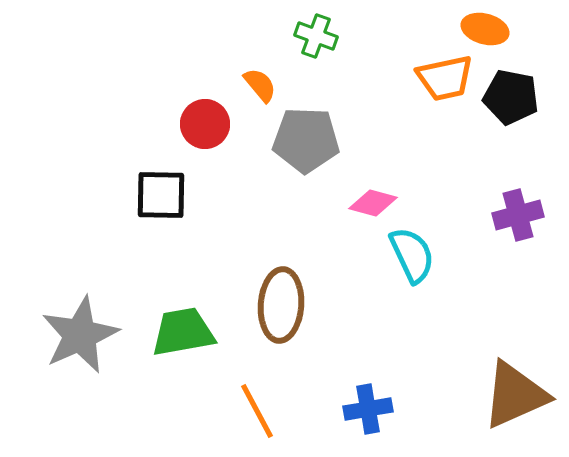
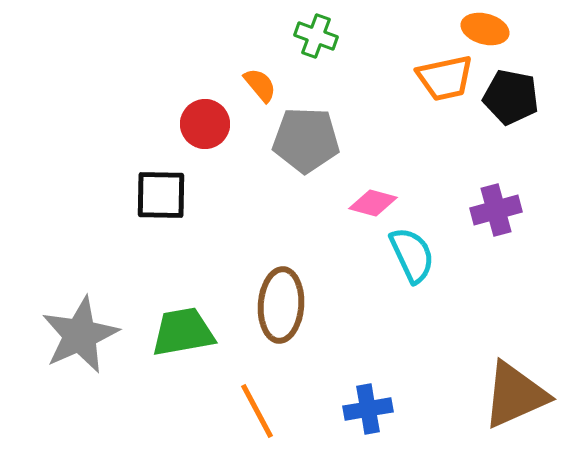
purple cross: moved 22 px left, 5 px up
